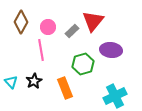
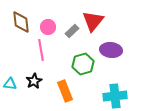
brown diamond: rotated 35 degrees counterclockwise
cyan triangle: moved 1 px left, 2 px down; rotated 40 degrees counterclockwise
orange rectangle: moved 3 px down
cyan cross: rotated 20 degrees clockwise
